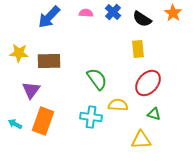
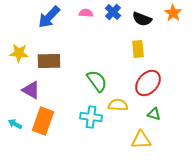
black semicircle: rotated 12 degrees counterclockwise
green semicircle: moved 2 px down
purple triangle: rotated 36 degrees counterclockwise
